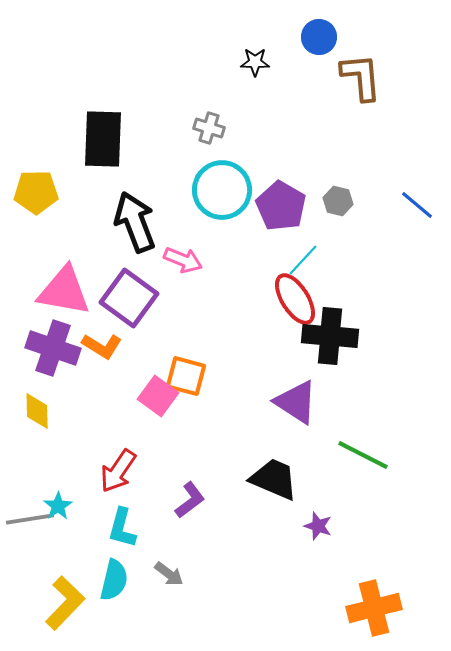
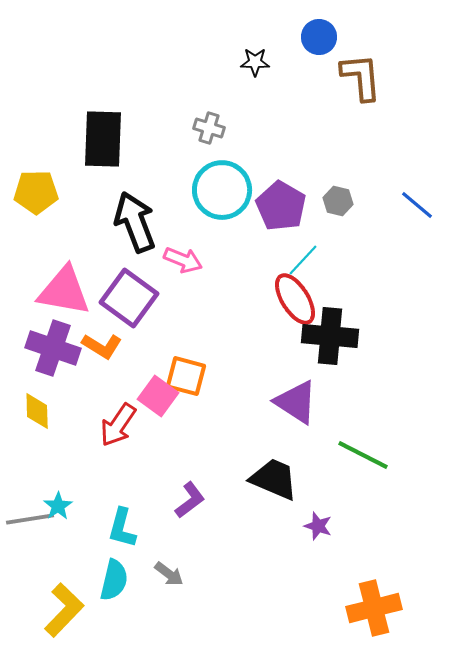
red arrow: moved 46 px up
yellow L-shape: moved 1 px left, 7 px down
